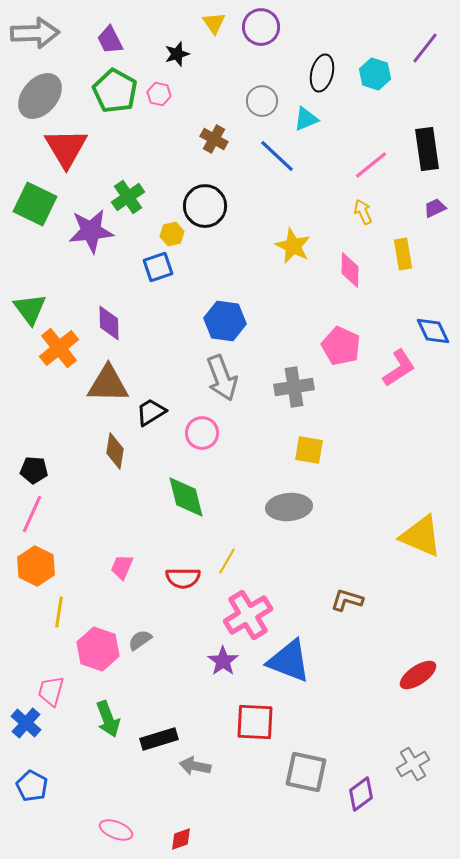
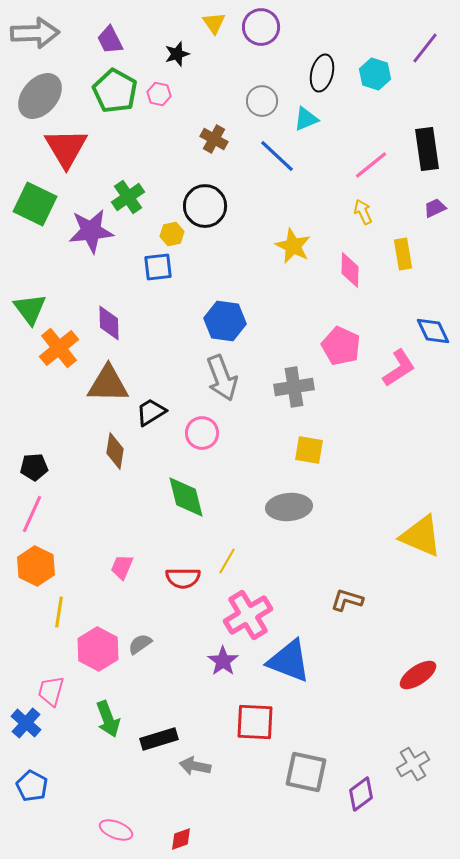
blue square at (158, 267): rotated 12 degrees clockwise
black pentagon at (34, 470): moved 3 px up; rotated 8 degrees counterclockwise
gray semicircle at (140, 640): moved 4 px down
pink hexagon at (98, 649): rotated 9 degrees clockwise
